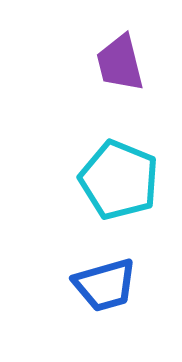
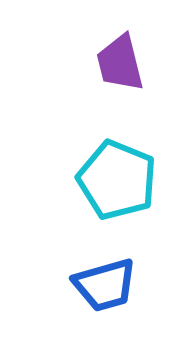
cyan pentagon: moved 2 px left
